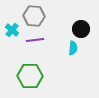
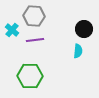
black circle: moved 3 px right
cyan semicircle: moved 5 px right, 3 px down
